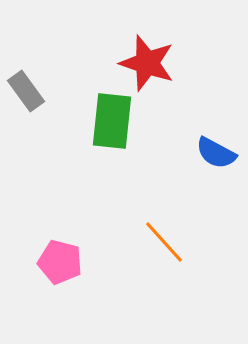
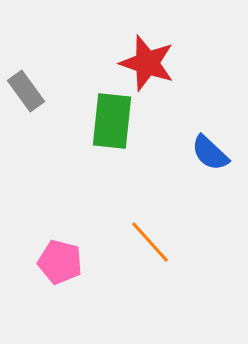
blue semicircle: moved 6 px left; rotated 15 degrees clockwise
orange line: moved 14 px left
